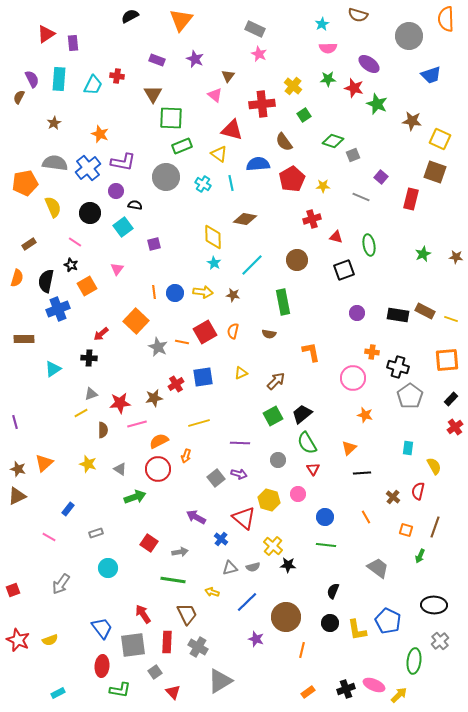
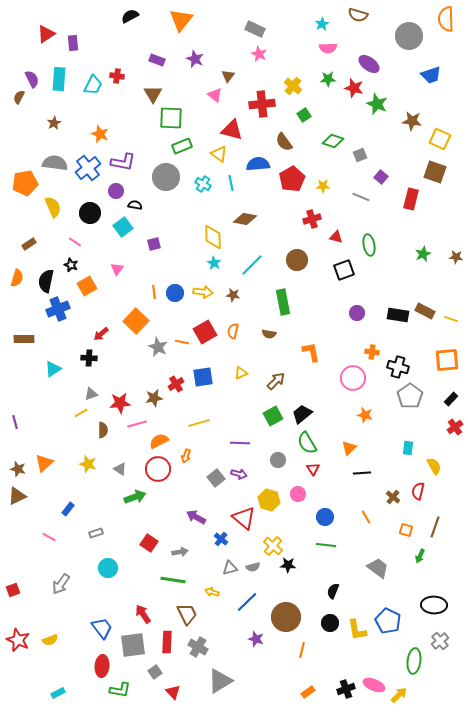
gray square at (353, 155): moved 7 px right
